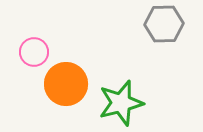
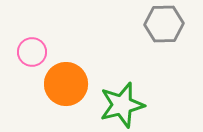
pink circle: moved 2 px left
green star: moved 1 px right, 2 px down
